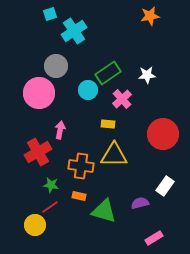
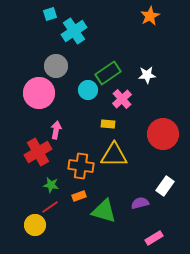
orange star: rotated 18 degrees counterclockwise
pink arrow: moved 4 px left
orange rectangle: rotated 32 degrees counterclockwise
